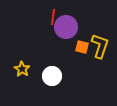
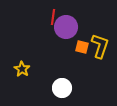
white circle: moved 10 px right, 12 px down
